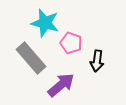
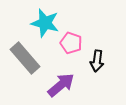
gray rectangle: moved 6 px left
